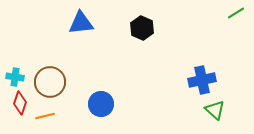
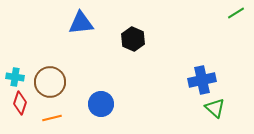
black hexagon: moved 9 px left, 11 px down
green triangle: moved 2 px up
orange line: moved 7 px right, 2 px down
